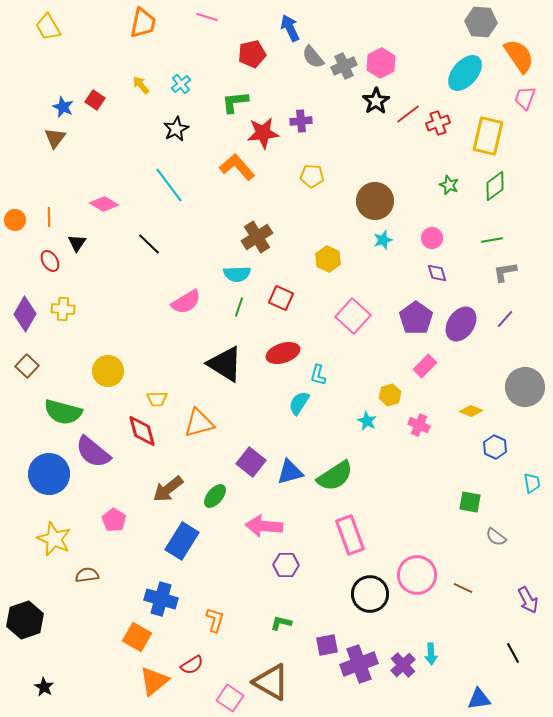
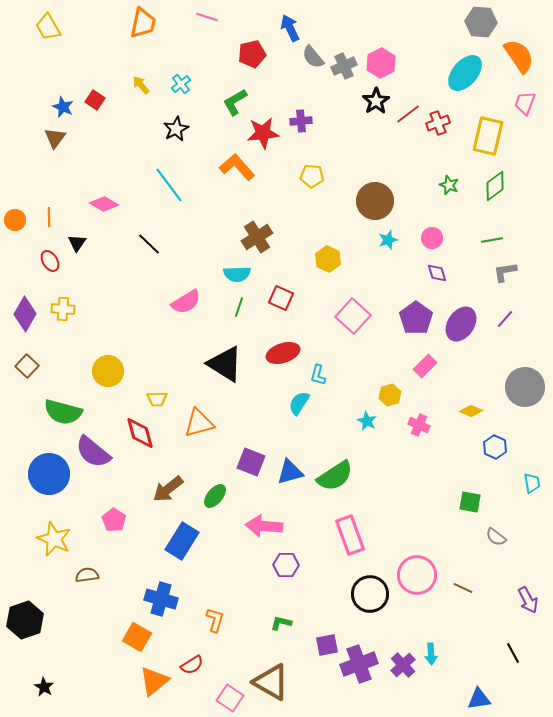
pink trapezoid at (525, 98): moved 5 px down
green L-shape at (235, 102): rotated 24 degrees counterclockwise
cyan star at (383, 240): moved 5 px right
red diamond at (142, 431): moved 2 px left, 2 px down
purple square at (251, 462): rotated 16 degrees counterclockwise
